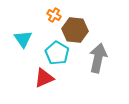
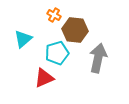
cyan triangle: rotated 24 degrees clockwise
cyan pentagon: rotated 25 degrees clockwise
